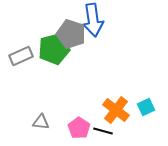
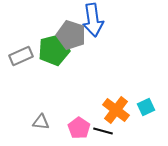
gray pentagon: moved 1 px down
green pentagon: moved 1 px down
